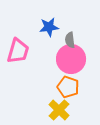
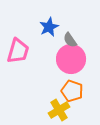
blue star: rotated 18 degrees counterclockwise
gray semicircle: rotated 28 degrees counterclockwise
orange pentagon: moved 4 px right, 4 px down
yellow cross: rotated 15 degrees clockwise
